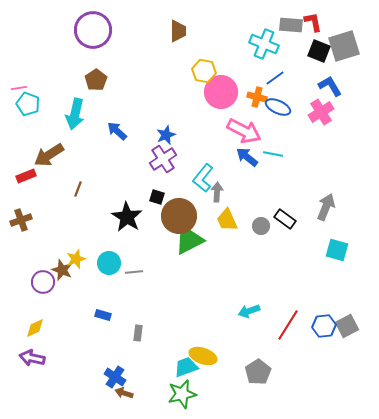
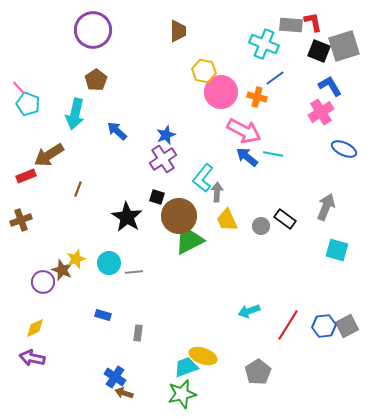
pink line at (19, 88): rotated 56 degrees clockwise
blue ellipse at (278, 107): moved 66 px right, 42 px down
